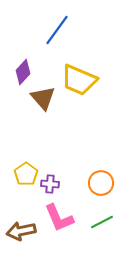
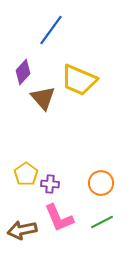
blue line: moved 6 px left
brown arrow: moved 1 px right, 1 px up
